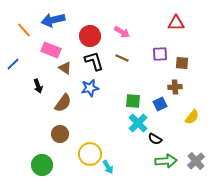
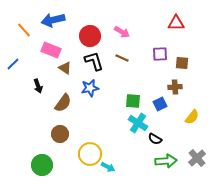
cyan cross: rotated 12 degrees counterclockwise
gray cross: moved 1 px right, 3 px up
cyan arrow: rotated 32 degrees counterclockwise
